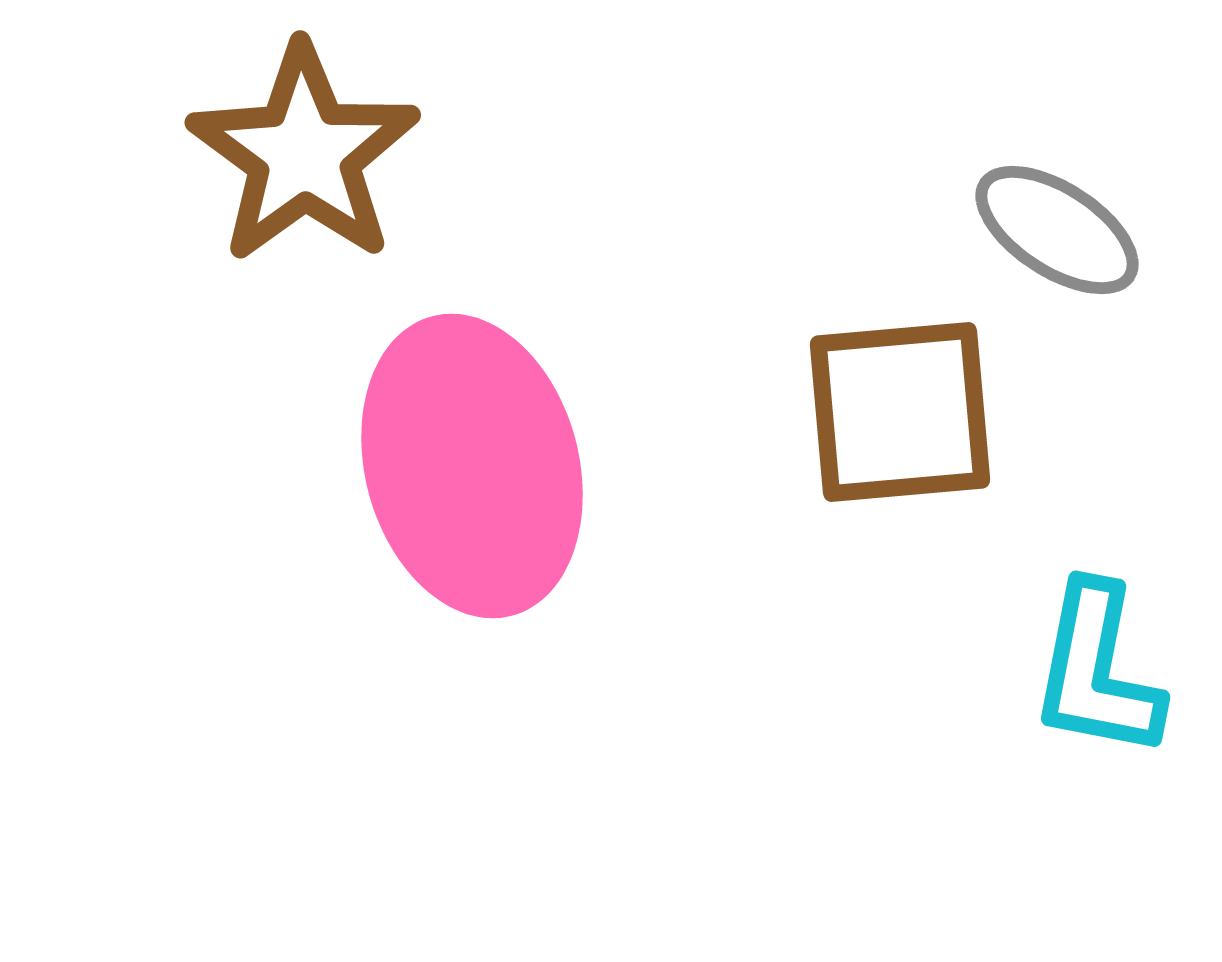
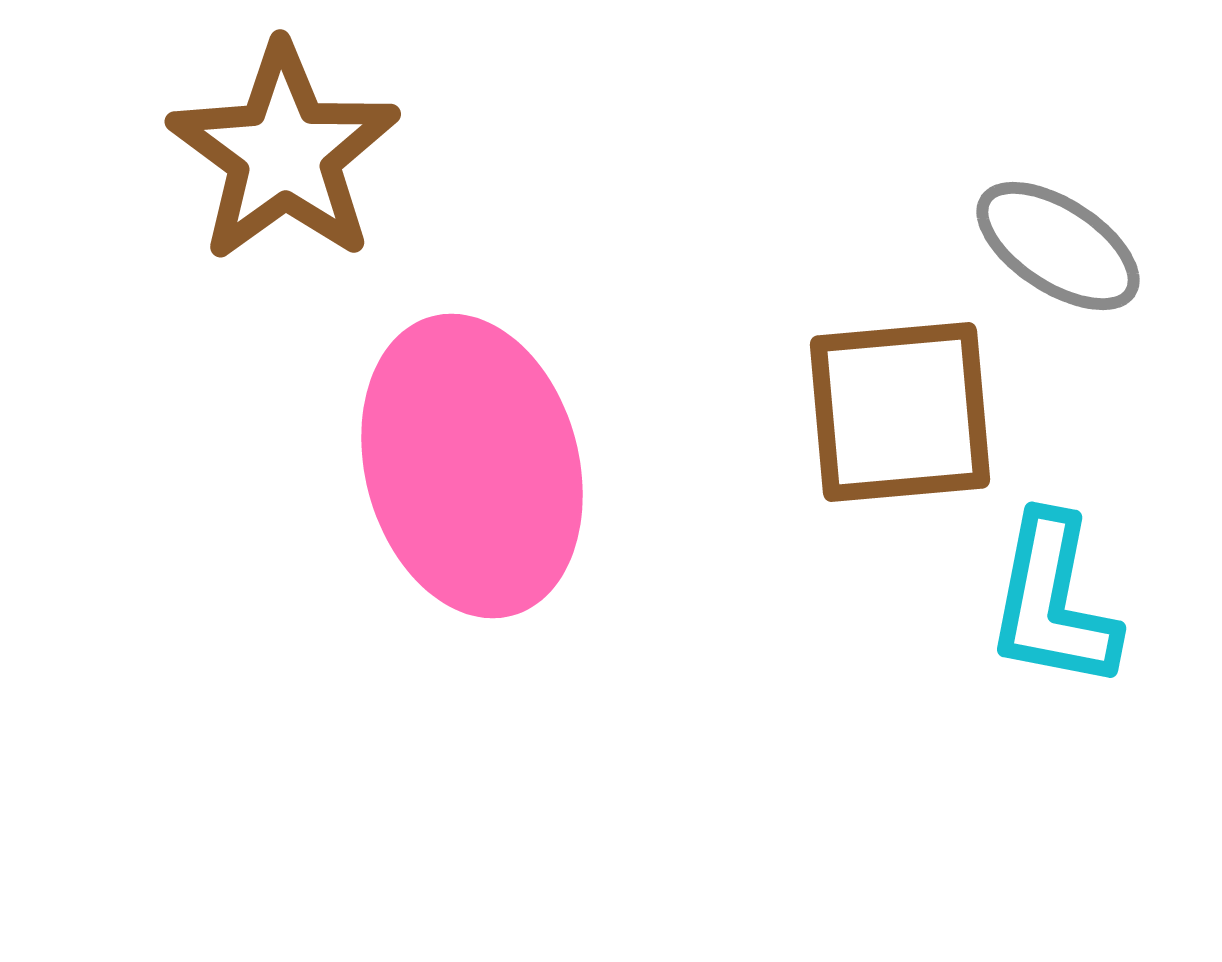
brown star: moved 20 px left, 1 px up
gray ellipse: moved 1 px right, 16 px down
cyan L-shape: moved 44 px left, 69 px up
